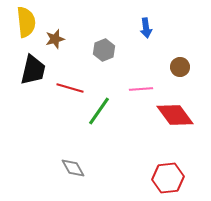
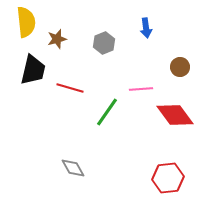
brown star: moved 2 px right
gray hexagon: moved 7 px up
green line: moved 8 px right, 1 px down
